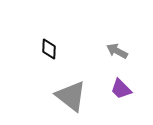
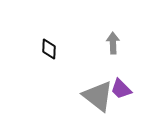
gray arrow: moved 4 px left, 8 px up; rotated 60 degrees clockwise
gray triangle: moved 27 px right
